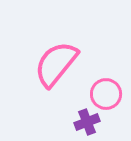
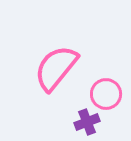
pink semicircle: moved 4 px down
